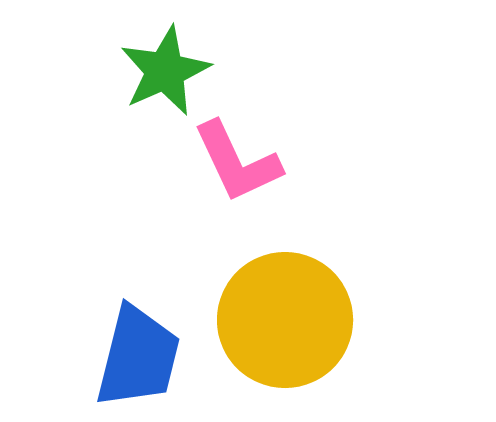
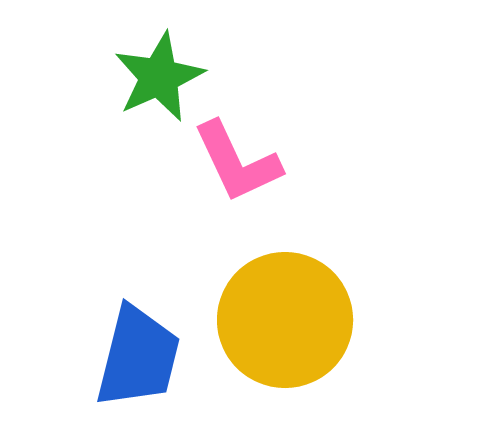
green star: moved 6 px left, 6 px down
